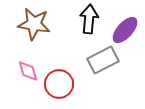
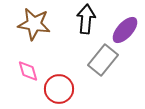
black arrow: moved 3 px left
gray rectangle: rotated 24 degrees counterclockwise
red circle: moved 5 px down
